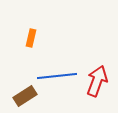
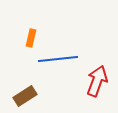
blue line: moved 1 px right, 17 px up
